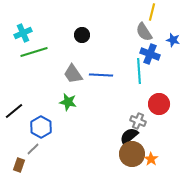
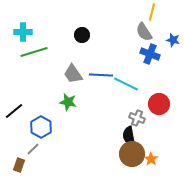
cyan cross: moved 1 px up; rotated 24 degrees clockwise
cyan line: moved 13 px left, 13 px down; rotated 60 degrees counterclockwise
gray cross: moved 1 px left, 3 px up
black semicircle: rotated 60 degrees counterclockwise
